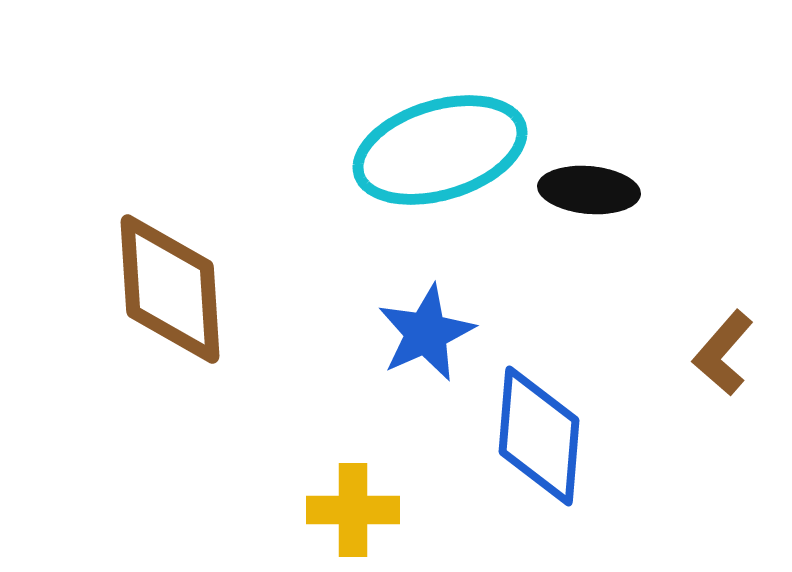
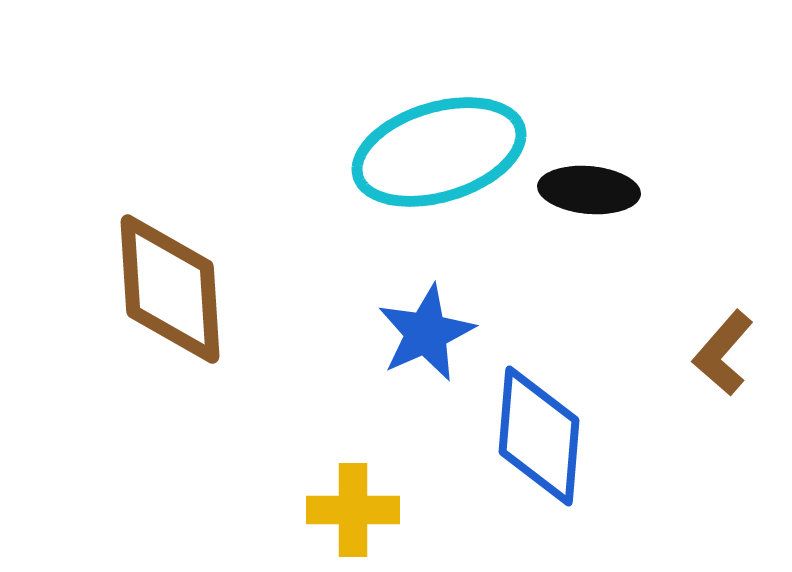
cyan ellipse: moved 1 px left, 2 px down
